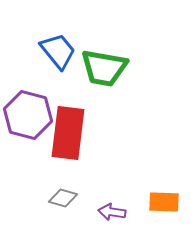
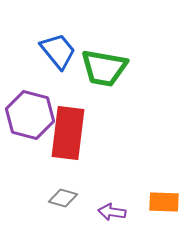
purple hexagon: moved 2 px right
